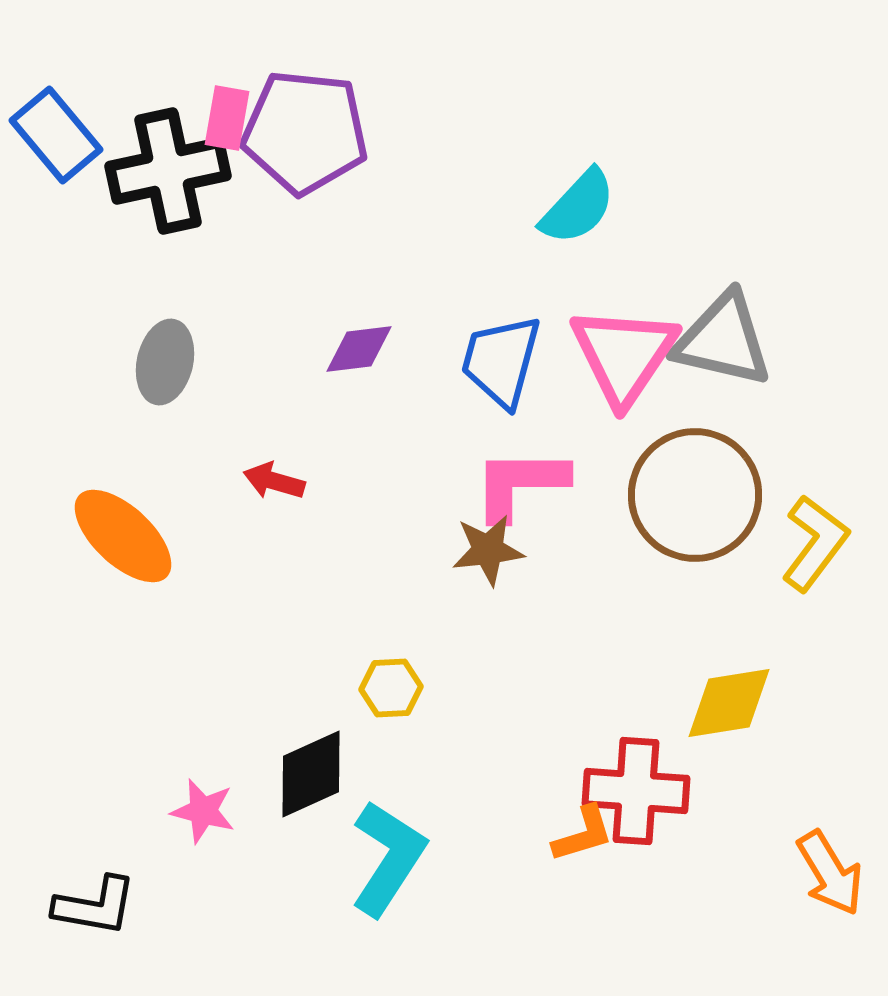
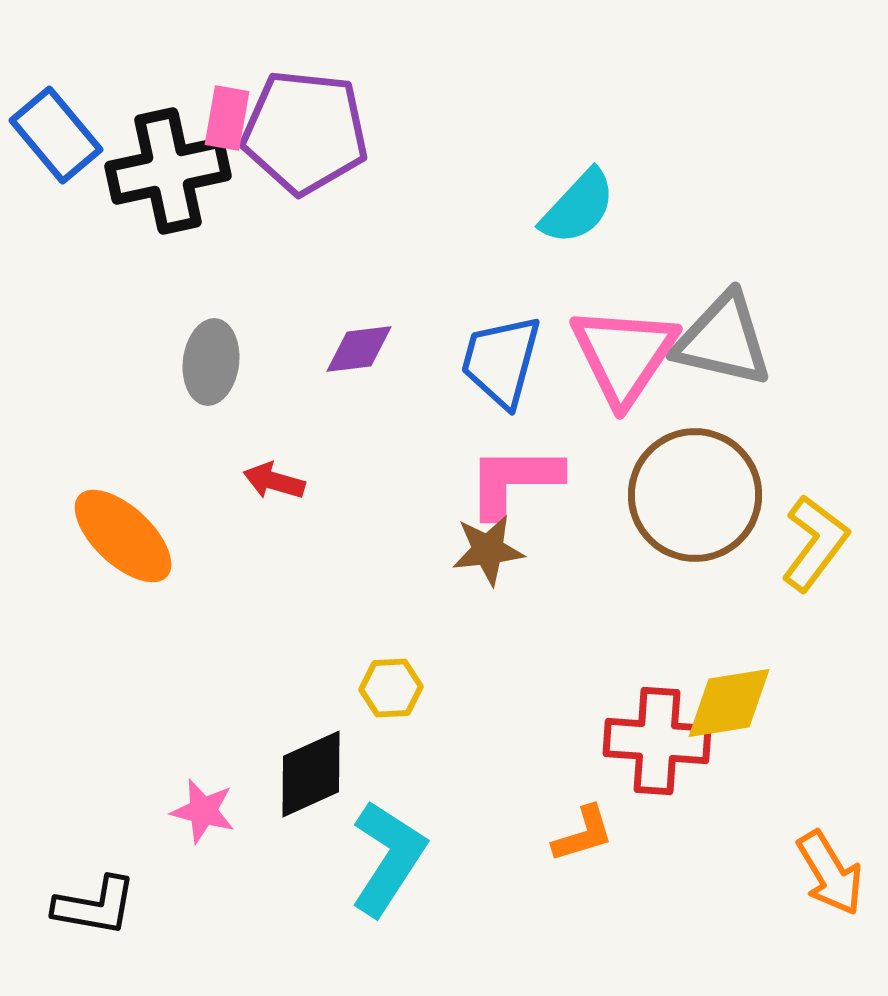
gray ellipse: moved 46 px right; rotated 6 degrees counterclockwise
pink L-shape: moved 6 px left, 3 px up
red cross: moved 21 px right, 50 px up
